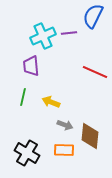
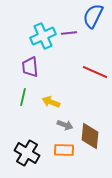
purple trapezoid: moved 1 px left, 1 px down
